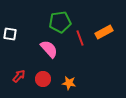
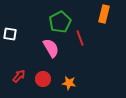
green pentagon: rotated 20 degrees counterclockwise
orange rectangle: moved 18 px up; rotated 48 degrees counterclockwise
pink semicircle: moved 2 px right, 1 px up; rotated 12 degrees clockwise
